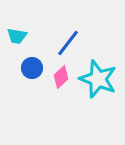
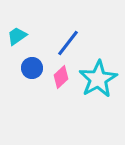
cyan trapezoid: rotated 135 degrees clockwise
cyan star: rotated 21 degrees clockwise
